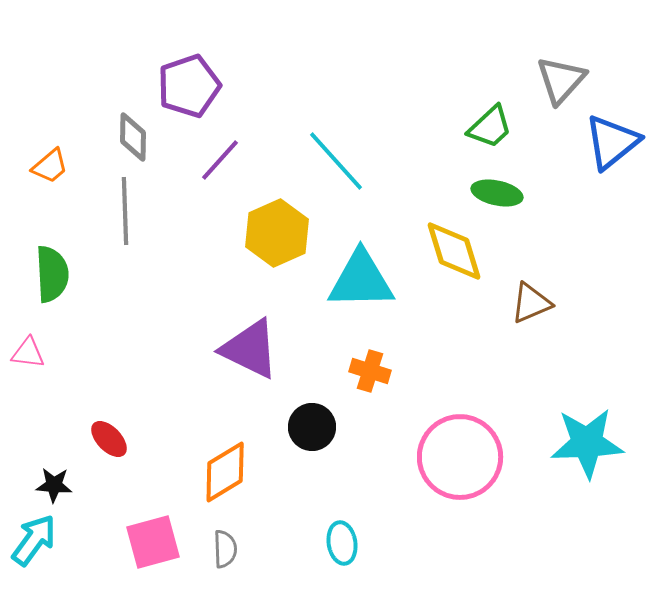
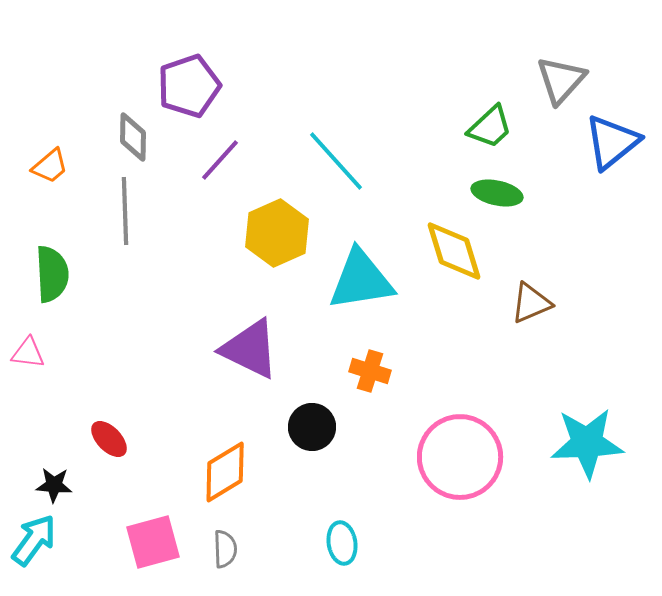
cyan triangle: rotated 8 degrees counterclockwise
